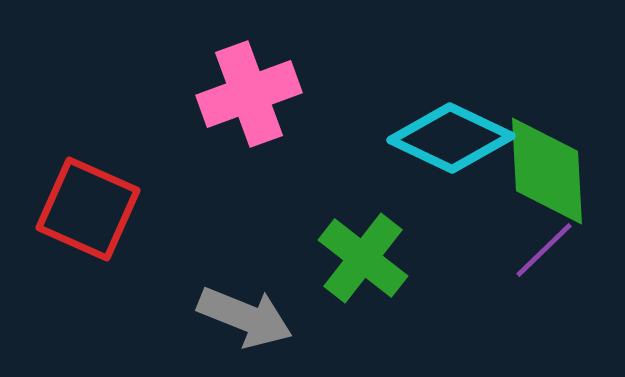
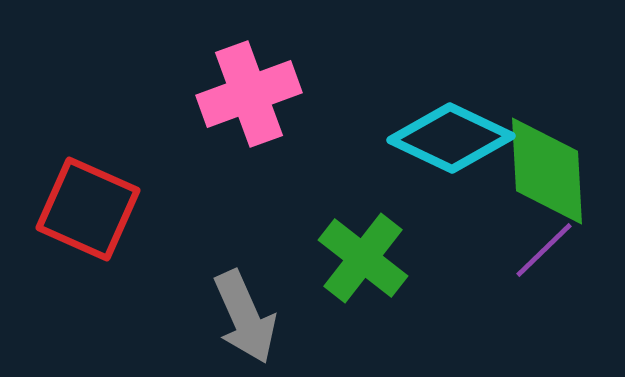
gray arrow: rotated 44 degrees clockwise
